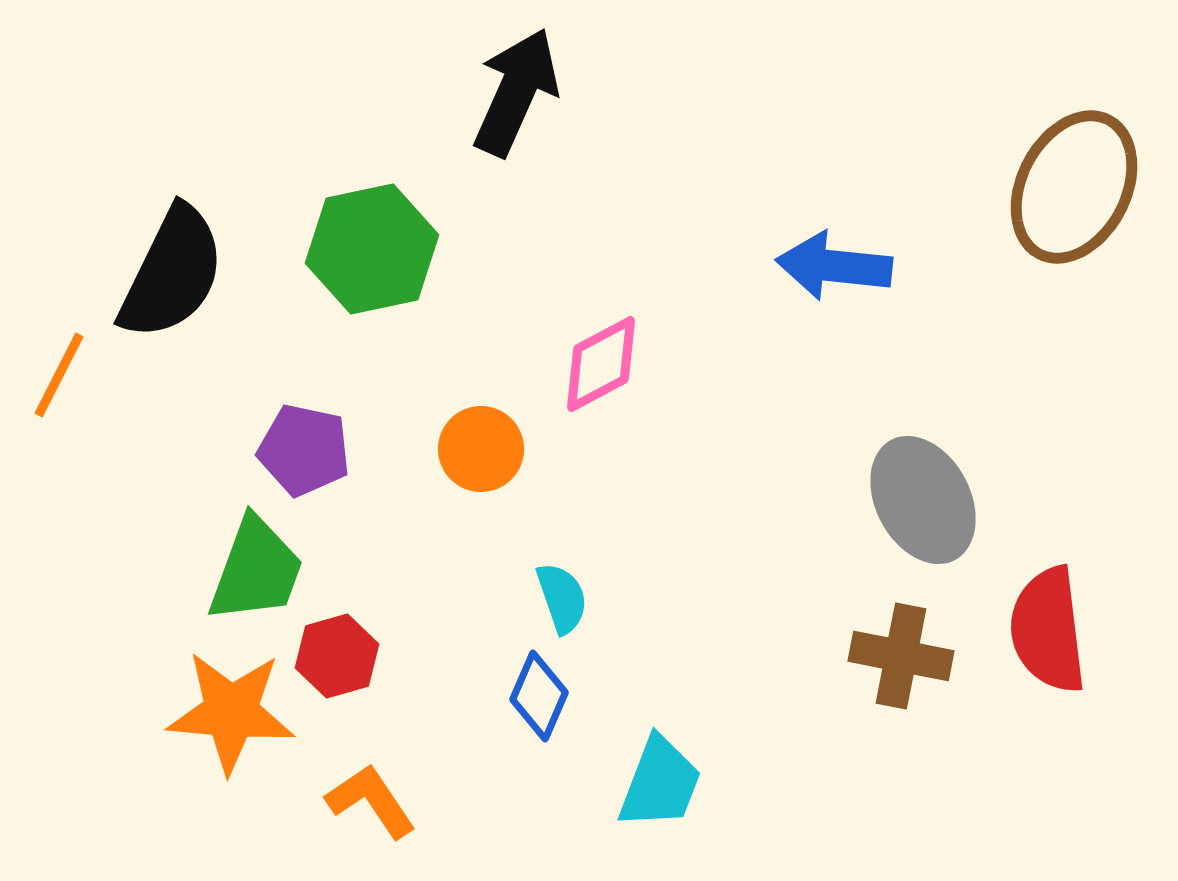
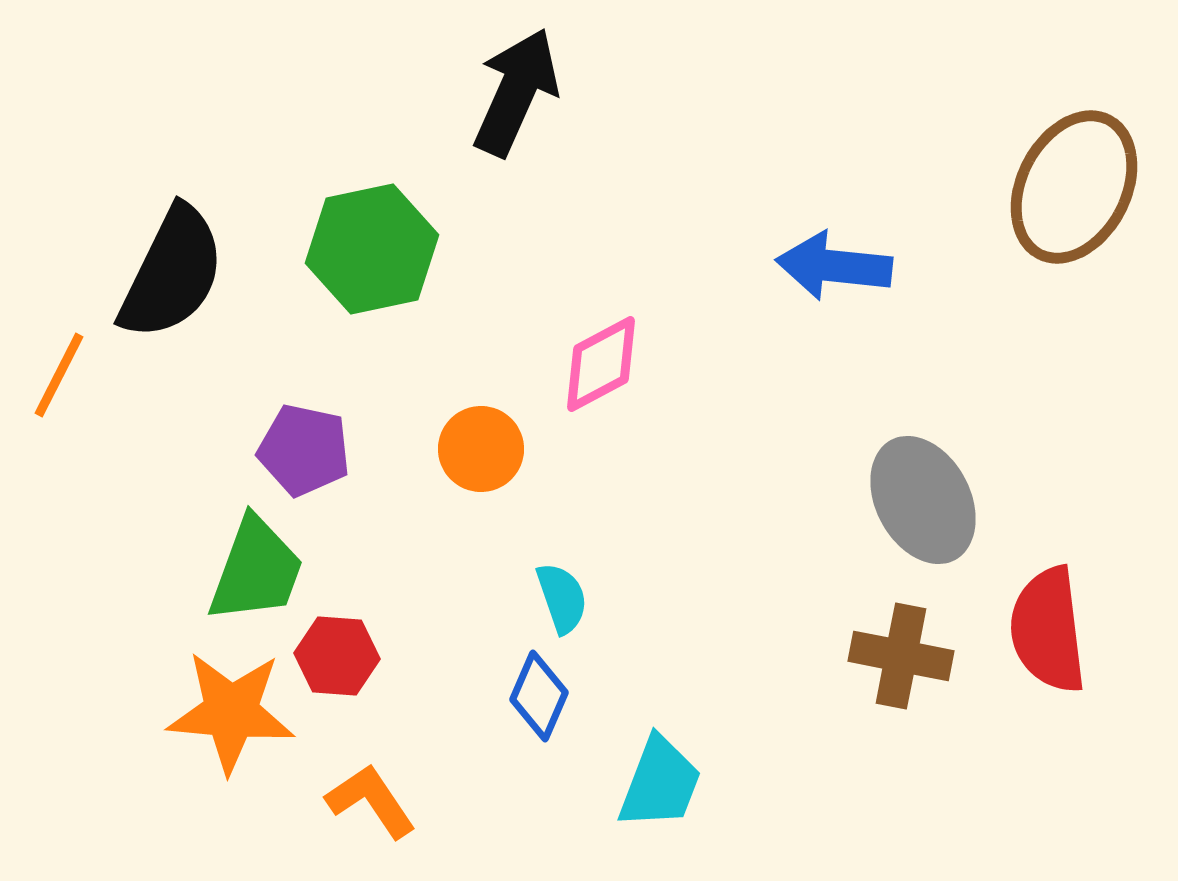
red hexagon: rotated 20 degrees clockwise
